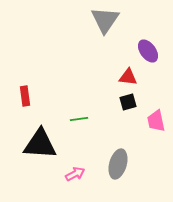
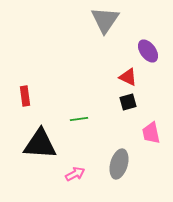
red triangle: rotated 18 degrees clockwise
pink trapezoid: moved 5 px left, 12 px down
gray ellipse: moved 1 px right
